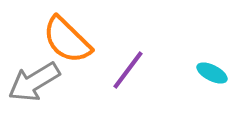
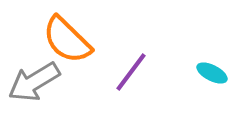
purple line: moved 3 px right, 2 px down
